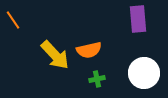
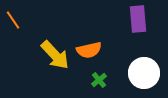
green cross: moved 2 px right, 1 px down; rotated 28 degrees counterclockwise
